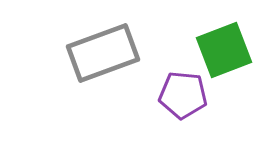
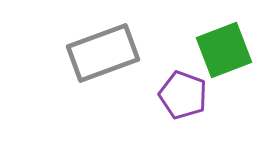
purple pentagon: rotated 15 degrees clockwise
